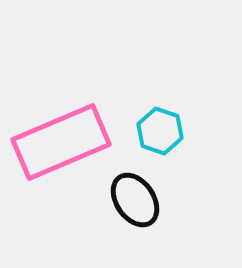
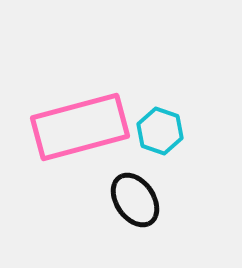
pink rectangle: moved 19 px right, 15 px up; rotated 8 degrees clockwise
